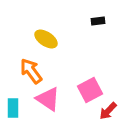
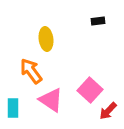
yellow ellipse: rotated 50 degrees clockwise
pink square: rotated 20 degrees counterclockwise
pink triangle: moved 3 px right, 1 px down
